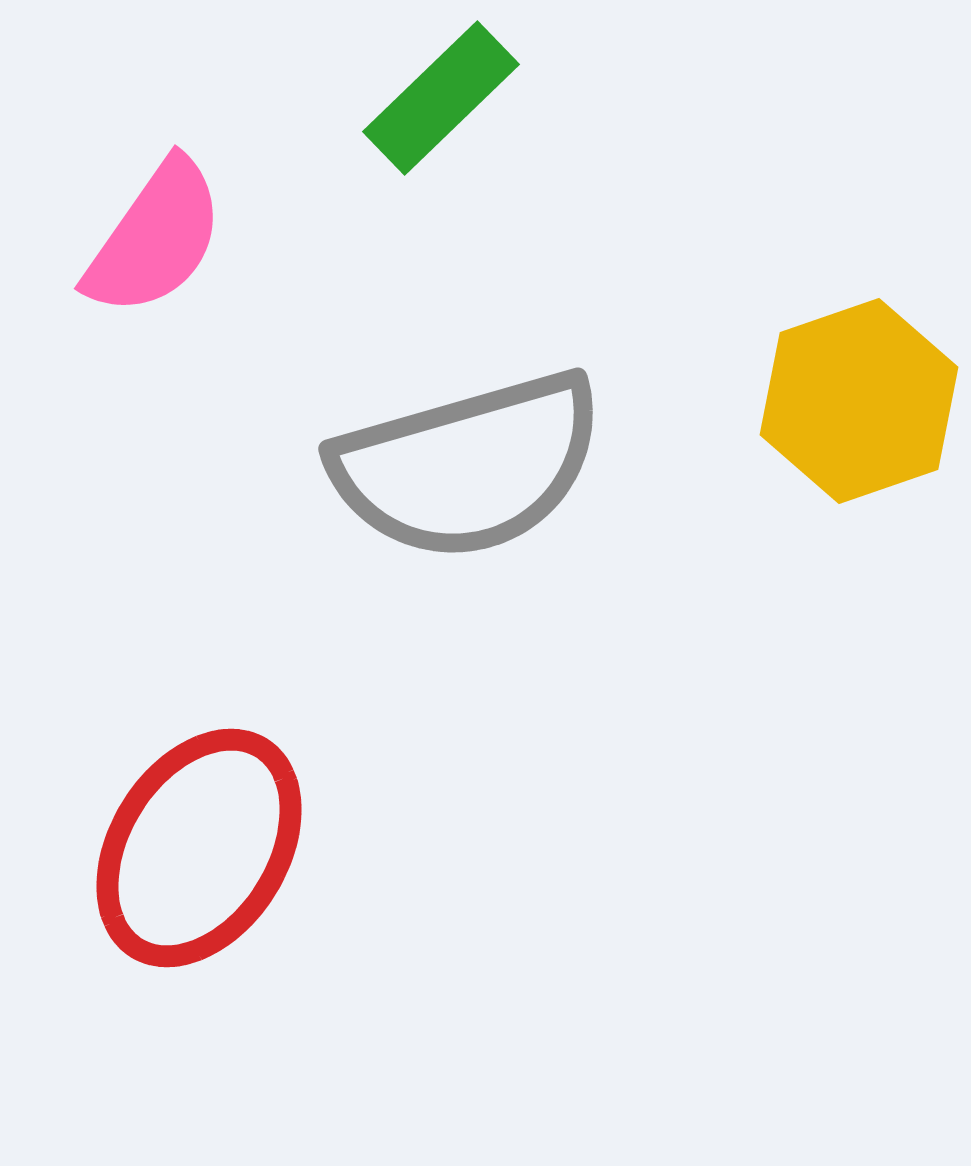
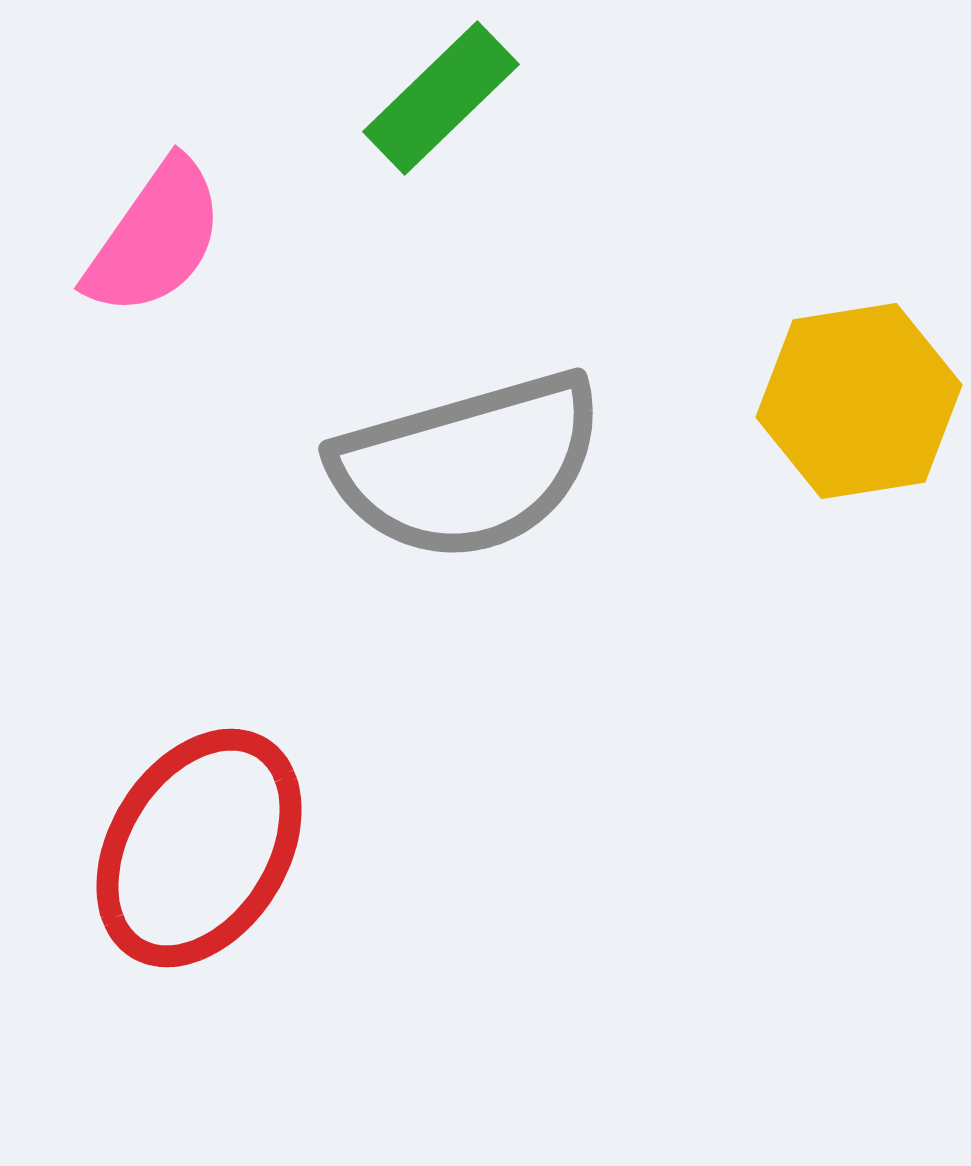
yellow hexagon: rotated 10 degrees clockwise
